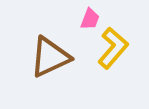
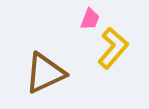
brown triangle: moved 5 px left, 16 px down
